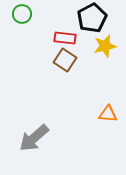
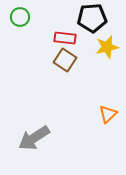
green circle: moved 2 px left, 3 px down
black pentagon: rotated 24 degrees clockwise
yellow star: moved 2 px right, 1 px down
orange triangle: rotated 48 degrees counterclockwise
gray arrow: rotated 8 degrees clockwise
